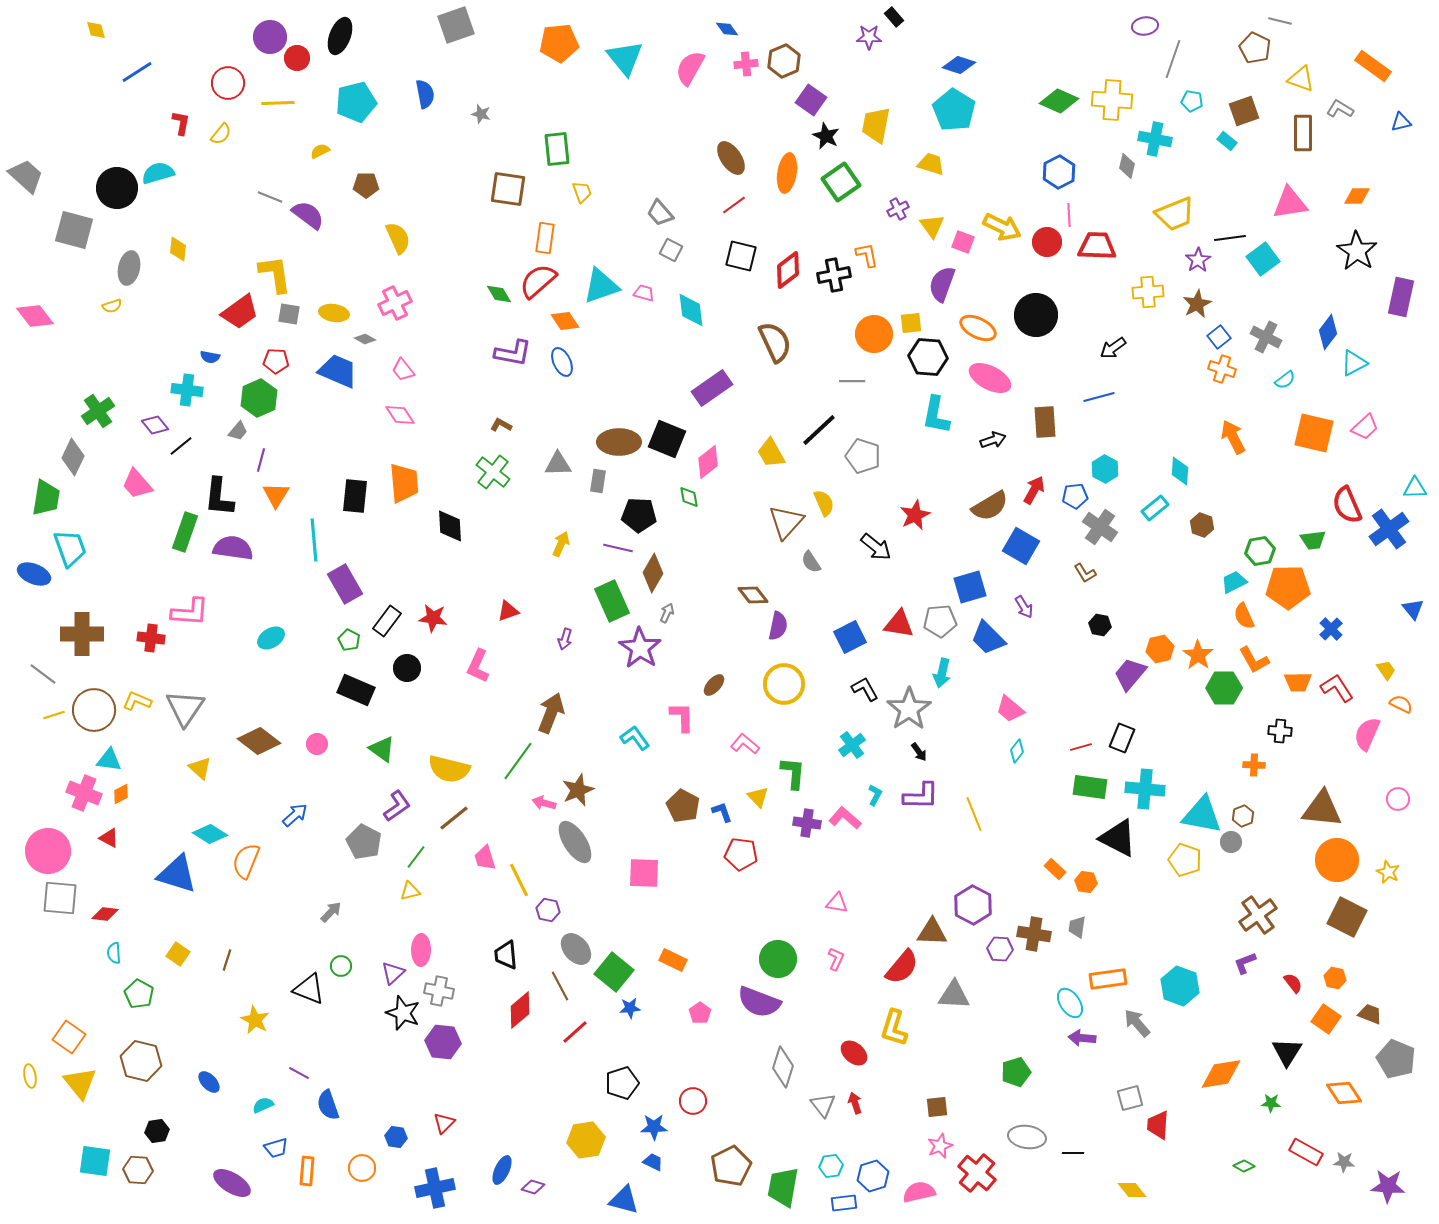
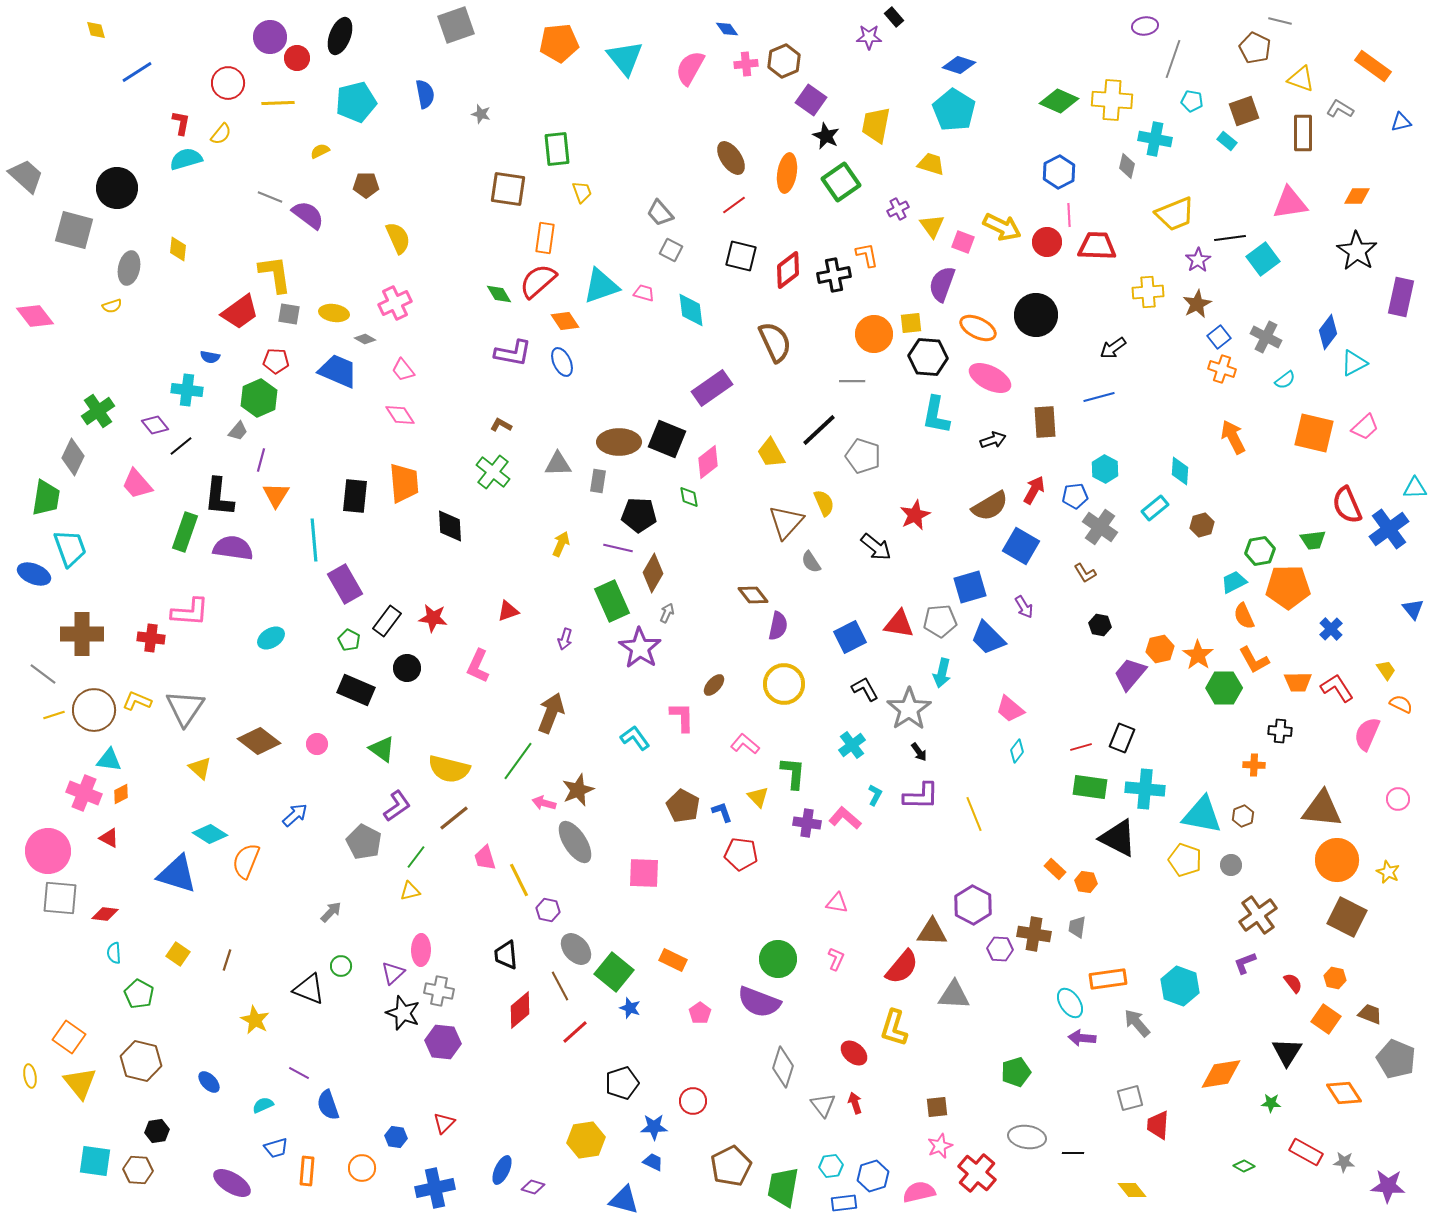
cyan semicircle at (158, 173): moved 28 px right, 14 px up
brown hexagon at (1202, 525): rotated 25 degrees clockwise
gray circle at (1231, 842): moved 23 px down
blue star at (630, 1008): rotated 25 degrees clockwise
